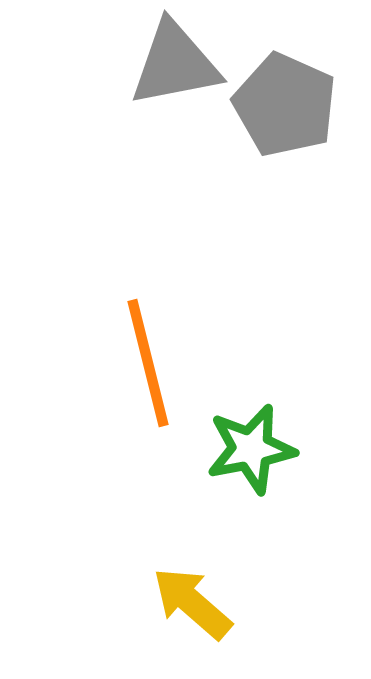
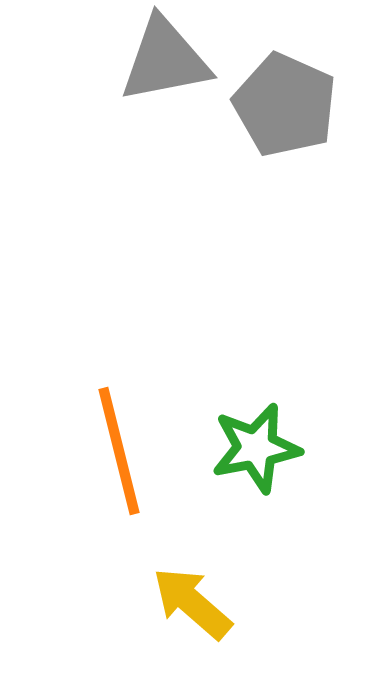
gray triangle: moved 10 px left, 4 px up
orange line: moved 29 px left, 88 px down
green star: moved 5 px right, 1 px up
